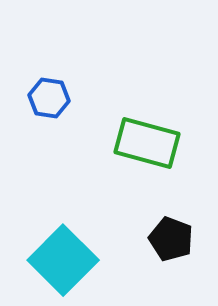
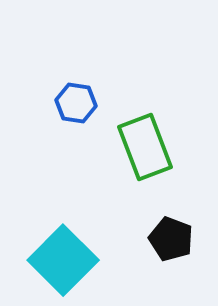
blue hexagon: moved 27 px right, 5 px down
green rectangle: moved 2 px left, 4 px down; rotated 54 degrees clockwise
